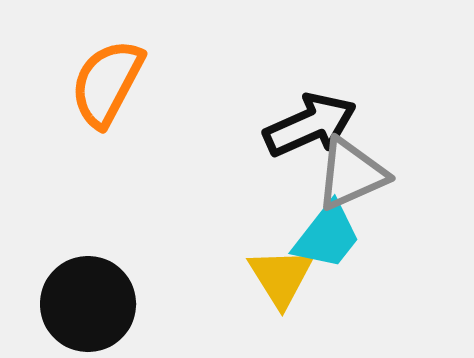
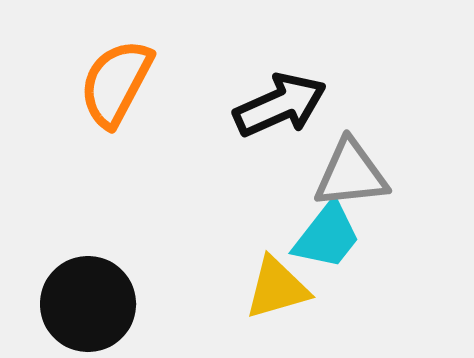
orange semicircle: moved 9 px right
black arrow: moved 30 px left, 20 px up
gray triangle: rotated 18 degrees clockwise
yellow triangle: moved 4 px left, 11 px down; rotated 46 degrees clockwise
